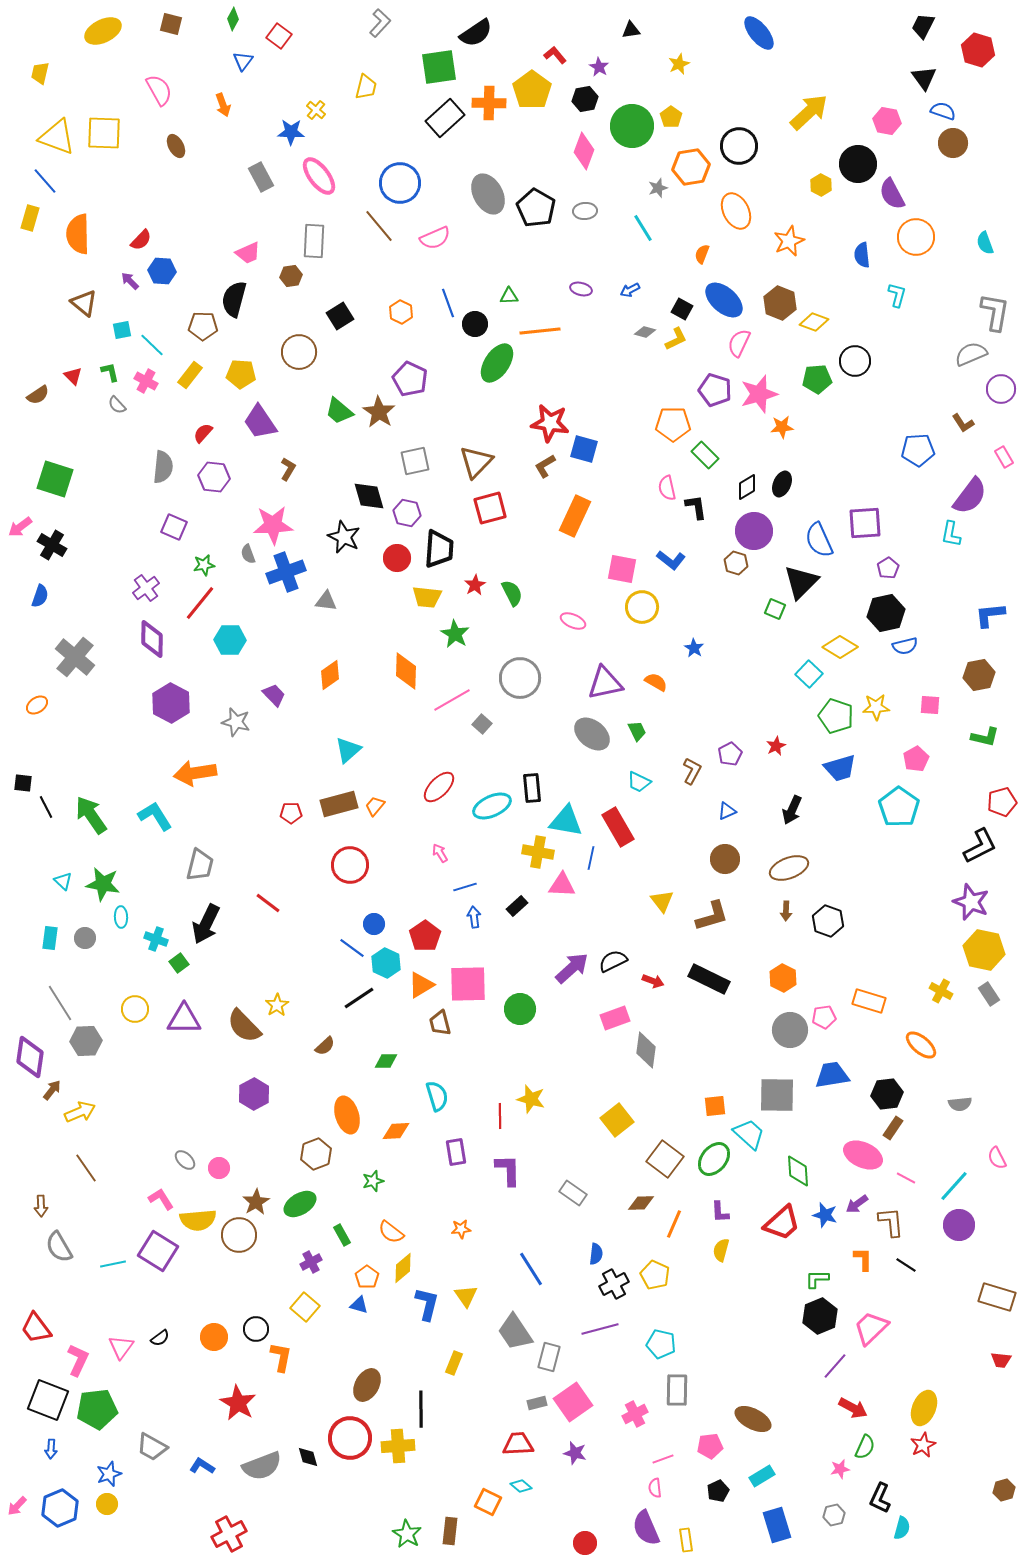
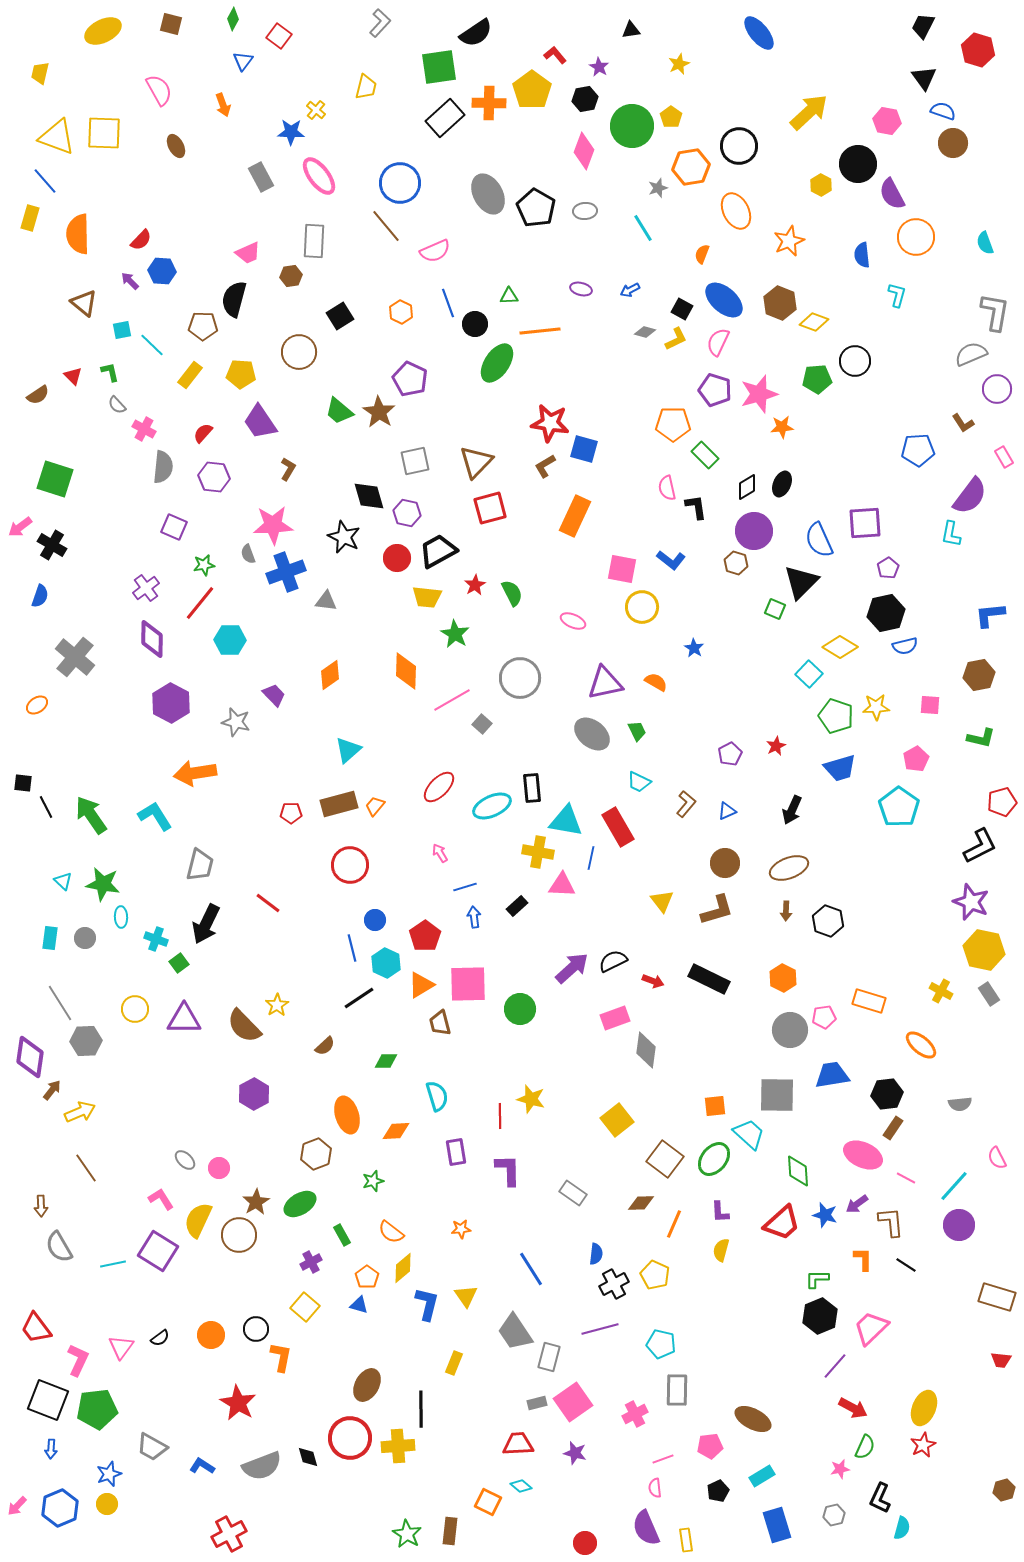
brown line at (379, 226): moved 7 px right
pink semicircle at (435, 238): moved 13 px down
pink semicircle at (739, 343): moved 21 px left, 1 px up
pink cross at (146, 381): moved 2 px left, 48 px down
purple circle at (1001, 389): moved 4 px left
black trapezoid at (439, 549): moved 1 px left, 2 px down; rotated 123 degrees counterclockwise
green L-shape at (985, 737): moved 4 px left, 1 px down
brown L-shape at (692, 771): moved 6 px left, 33 px down; rotated 12 degrees clockwise
brown circle at (725, 859): moved 4 px down
brown L-shape at (712, 916): moved 5 px right, 6 px up
blue circle at (374, 924): moved 1 px right, 4 px up
blue line at (352, 948): rotated 40 degrees clockwise
yellow semicircle at (198, 1220): rotated 120 degrees clockwise
orange circle at (214, 1337): moved 3 px left, 2 px up
